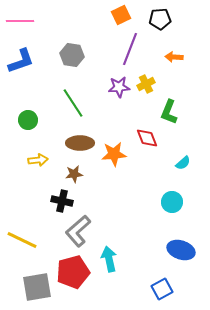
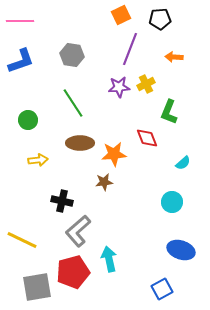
brown star: moved 30 px right, 8 px down
